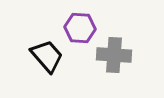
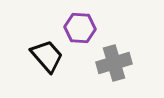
gray cross: moved 8 px down; rotated 20 degrees counterclockwise
